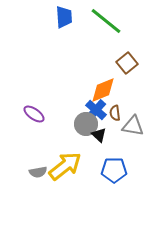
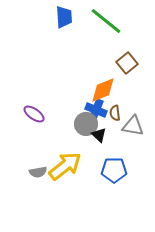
blue cross: rotated 20 degrees counterclockwise
